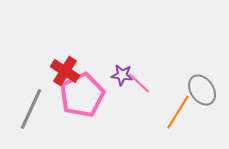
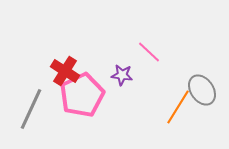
pink line: moved 10 px right, 31 px up
orange line: moved 5 px up
